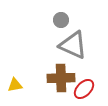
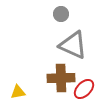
gray circle: moved 6 px up
yellow triangle: moved 3 px right, 7 px down
